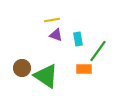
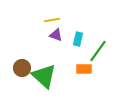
cyan rectangle: rotated 24 degrees clockwise
green triangle: moved 2 px left; rotated 8 degrees clockwise
